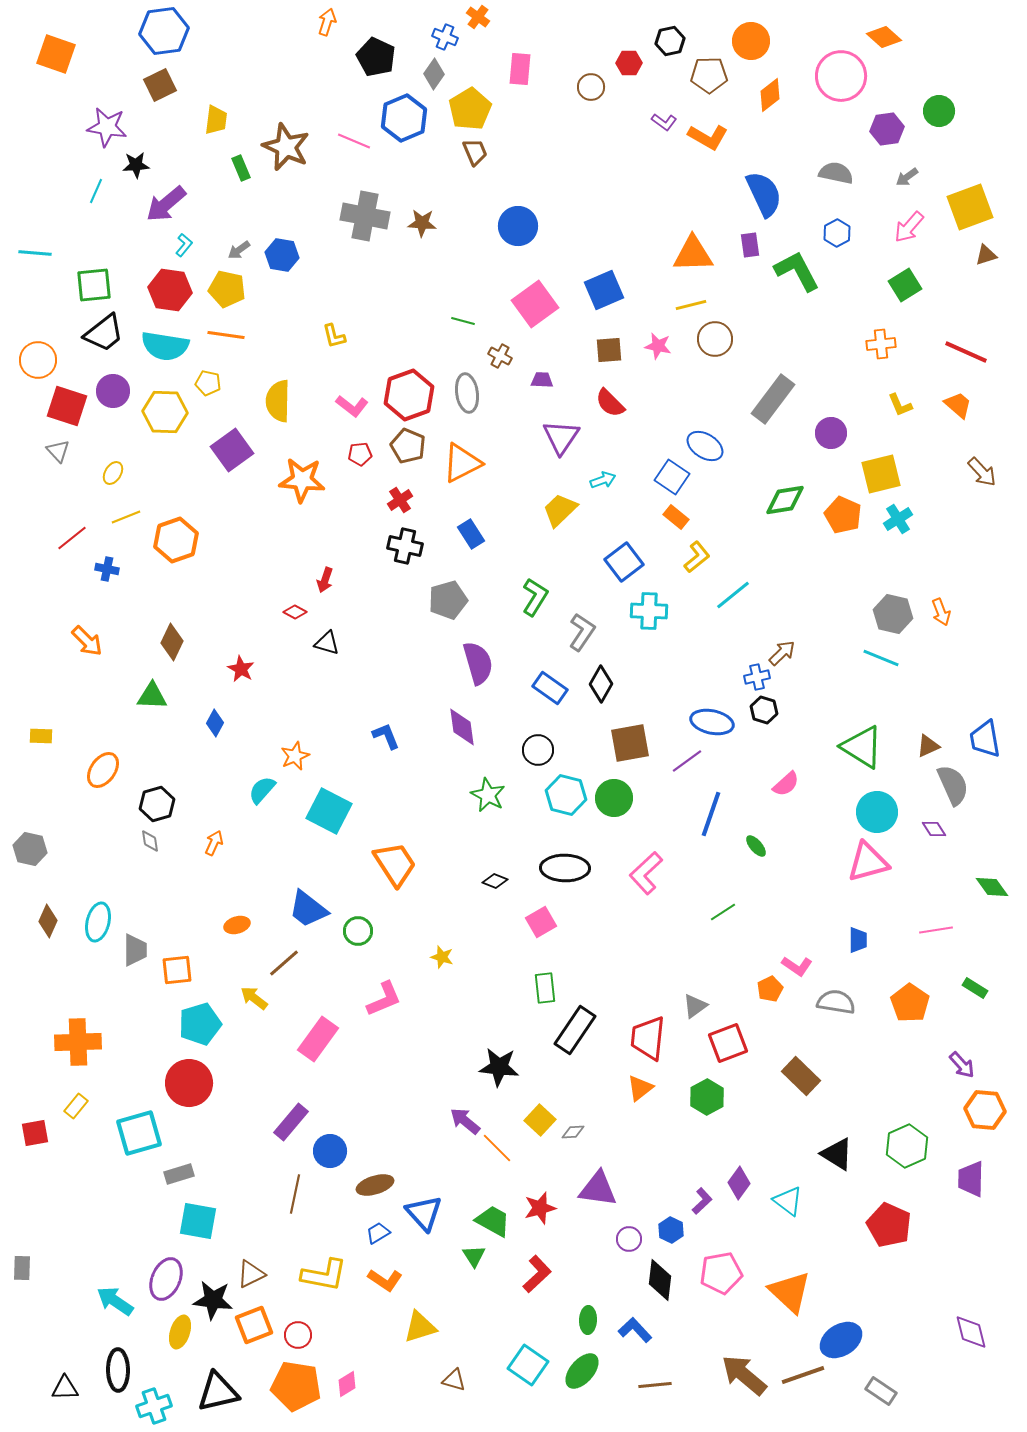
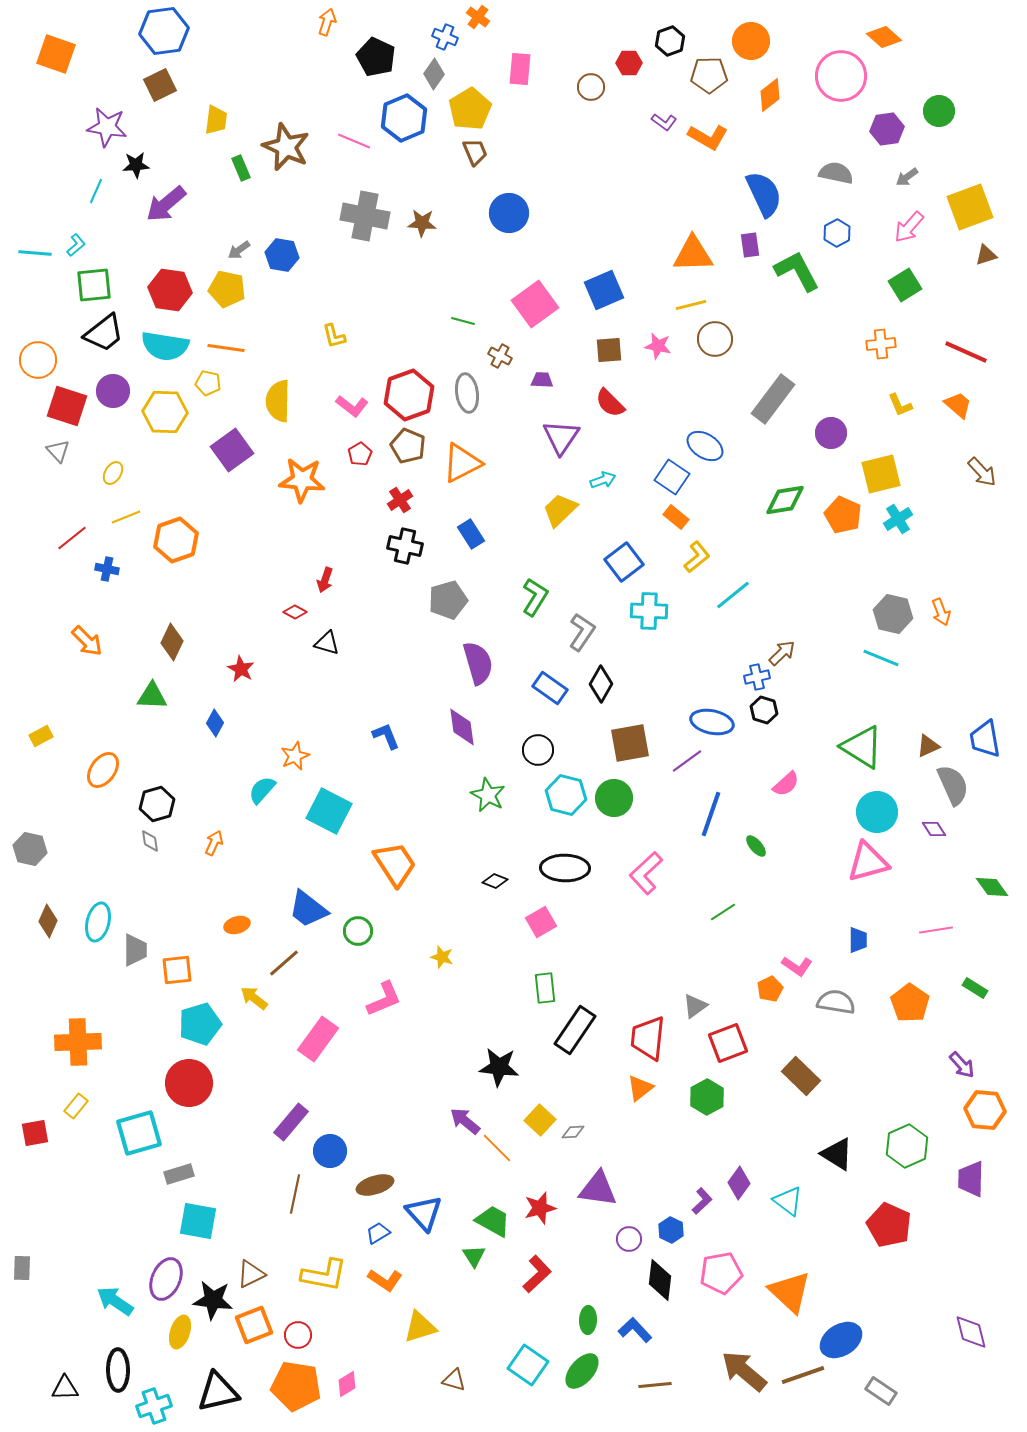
black hexagon at (670, 41): rotated 8 degrees counterclockwise
blue circle at (518, 226): moved 9 px left, 13 px up
cyan L-shape at (184, 245): moved 108 px left; rotated 10 degrees clockwise
orange line at (226, 335): moved 13 px down
red pentagon at (360, 454): rotated 25 degrees counterclockwise
yellow rectangle at (41, 736): rotated 30 degrees counterclockwise
brown arrow at (744, 1375): moved 4 px up
